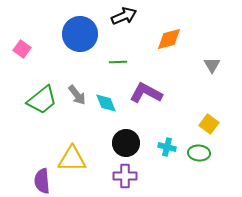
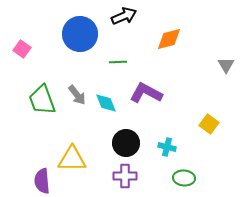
gray triangle: moved 14 px right
green trapezoid: rotated 108 degrees clockwise
green ellipse: moved 15 px left, 25 px down
